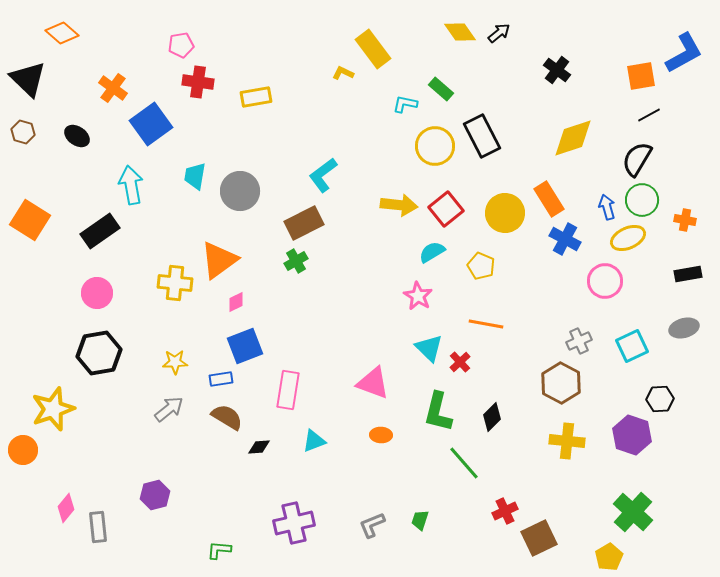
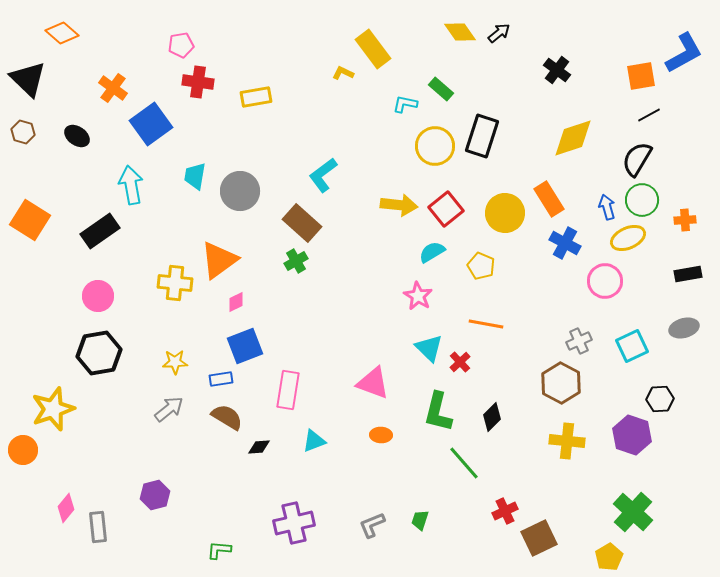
black rectangle at (482, 136): rotated 45 degrees clockwise
orange cross at (685, 220): rotated 15 degrees counterclockwise
brown rectangle at (304, 223): moved 2 px left; rotated 69 degrees clockwise
blue cross at (565, 239): moved 4 px down
pink circle at (97, 293): moved 1 px right, 3 px down
